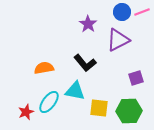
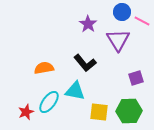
pink line: moved 9 px down; rotated 49 degrees clockwise
purple triangle: rotated 35 degrees counterclockwise
yellow square: moved 4 px down
